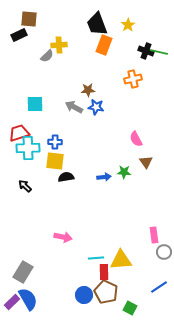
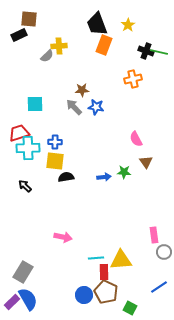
yellow cross: moved 1 px down
brown star: moved 6 px left
gray arrow: rotated 18 degrees clockwise
